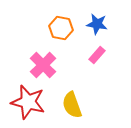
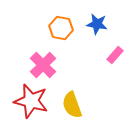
pink rectangle: moved 18 px right
red star: moved 3 px right, 1 px up
